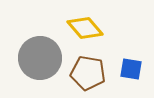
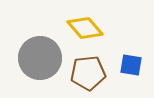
blue square: moved 4 px up
brown pentagon: rotated 16 degrees counterclockwise
